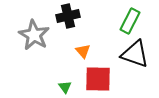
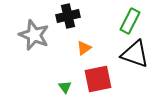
gray star: rotated 8 degrees counterclockwise
orange triangle: moved 1 px right, 3 px up; rotated 35 degrees clockwise
red square: rotated 12 degrees counterclockwise
